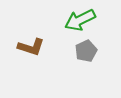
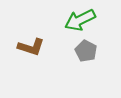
gray pentagon: rotated 20 degrees counterclockwise
